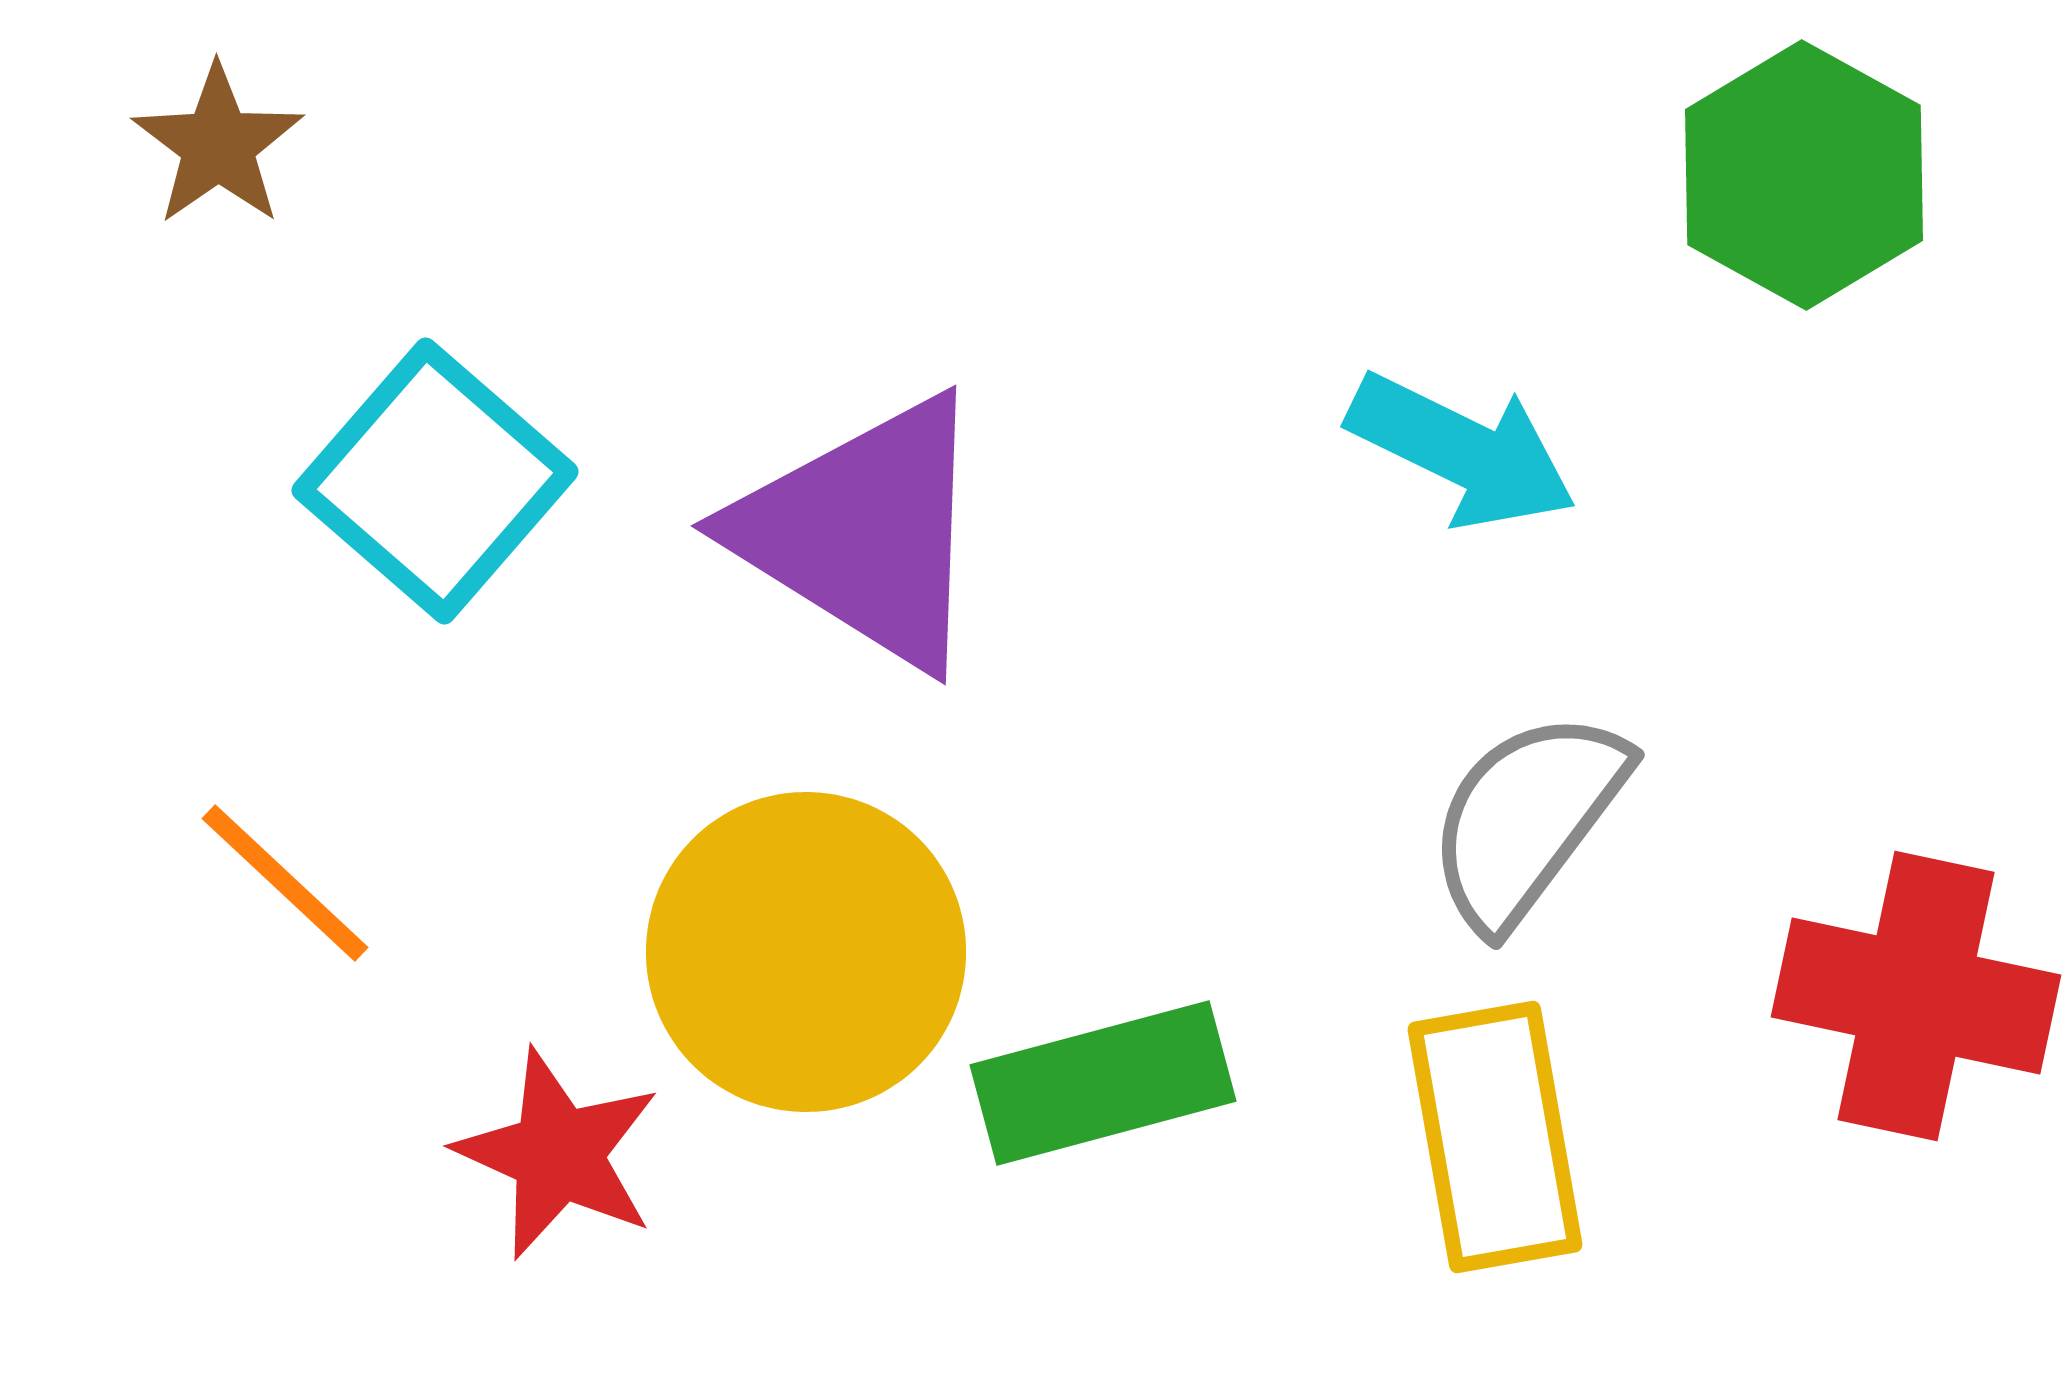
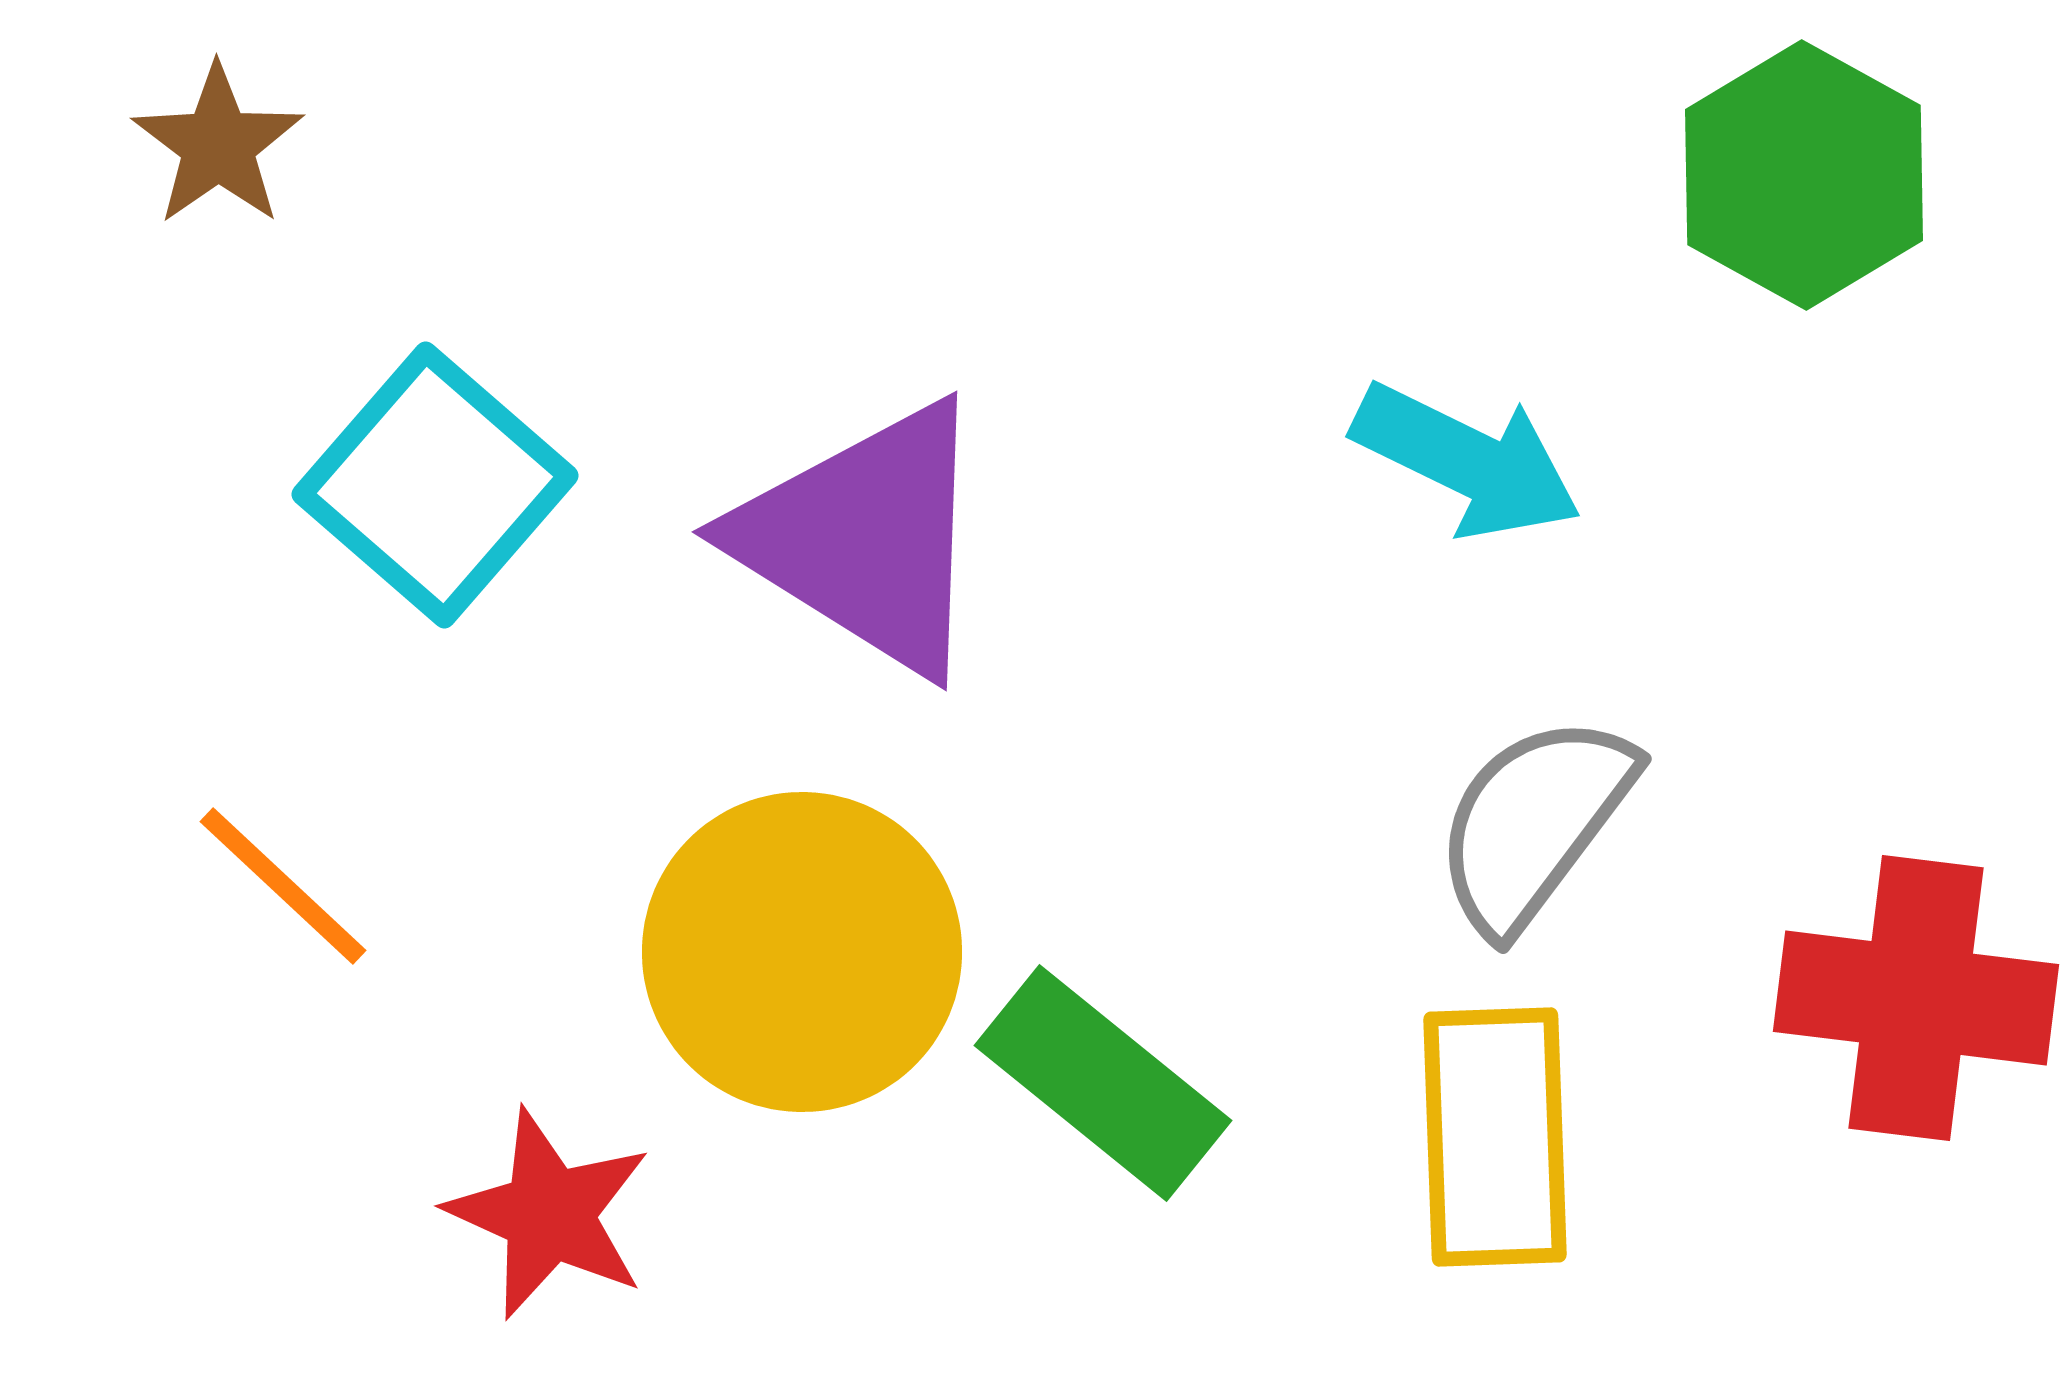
cyan arrow: moved 5 px right, 10 px down
cyan square: moved 4 px down
purple triangle: moved 1 px right, 6 px down
gray semicircle: moved 7 px right, 4 px down
orange line: moved 2 px left, 3 px down
yellow circle: moved 4 px left
red cross: moved 2 px down; rotated 5 degrees counterclockwise
green rectangle: rotated 54 degrees clockwise
yellow rectangle: rotated 8 degrees clockwise
red star: moved 9 px left, 60 px down
